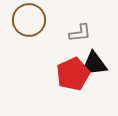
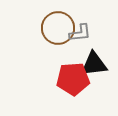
brown circle: moved 29 px right, 8 px down
red pentagon: moved 5 px down; rotated 20 degrees clockwise
